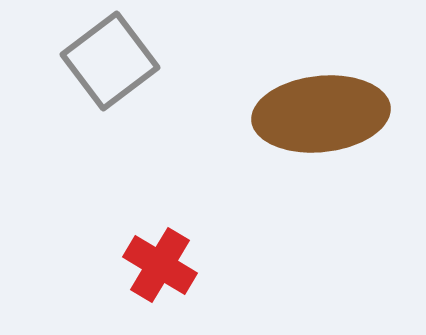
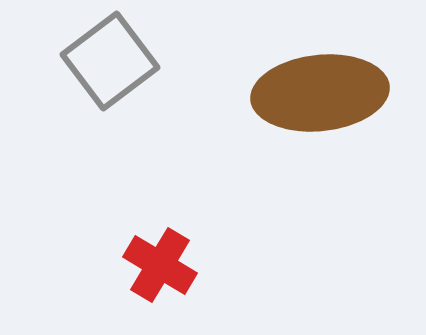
brown ellipse: moved 1 px left, 21 px up
